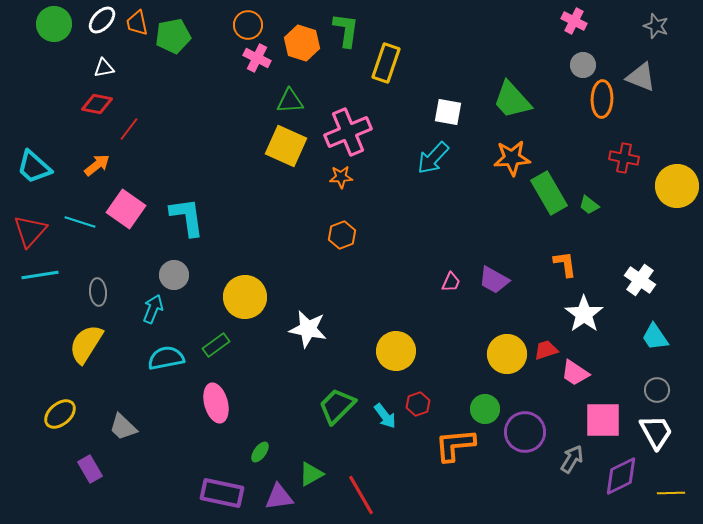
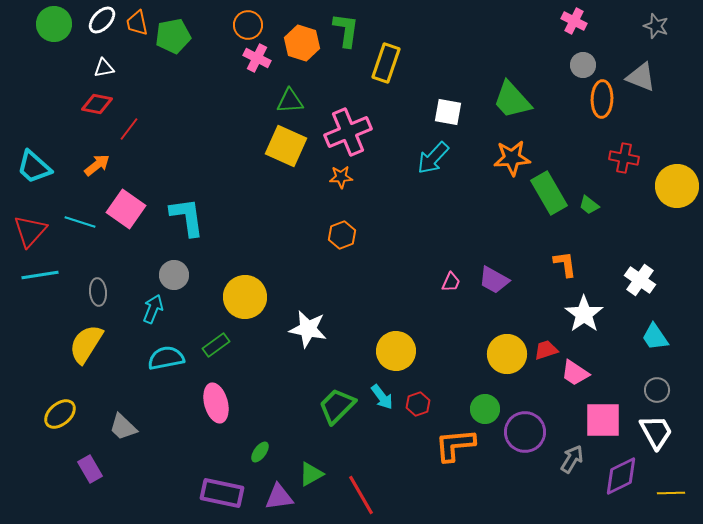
cyan arrow at (385, 416): moved 3 px left, 19 px up
